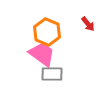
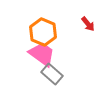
orange hexagon: moved 4 px left
gray rectangle: rotated 40 degrees clockwise
